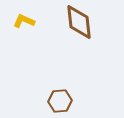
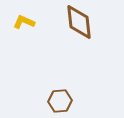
yellow L-shape: moved 1 px down
